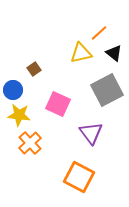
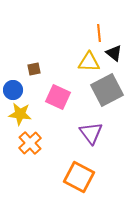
orange line: rotated 54 degrees counterclockwise
yellow triangle: moved 8 px right, 9 px down; rotated 15 degrees clockwise
brown square: rotated 24 degrees clockwise
pink square: moved 7 px up
yellow star: moved 1 px right, 1 px up
